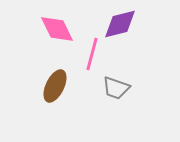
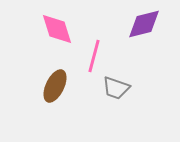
purple diamond: moved 24 px right
pink diamond: rotated 9 degrees clockwise
pink line: moved 2 px right, 2 px down
